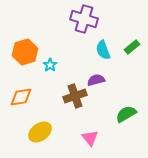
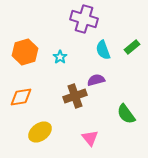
cyan star: moved 10 px right, 8 px up
green semicircle: rotated 95 degrees counterclockwise
